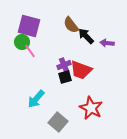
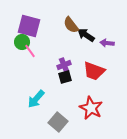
black arrow: moved 1 px up; rotated 12 degrees counterclockwise
red trapezoid: moved 13 px right, 1 px down
